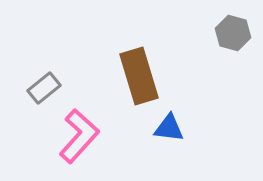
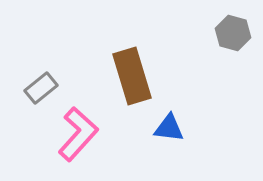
brown rectangle: moved 7 px left
gray rectangle: moved 3 px left
pink L-shape: moved 1 px left, 2 px up
